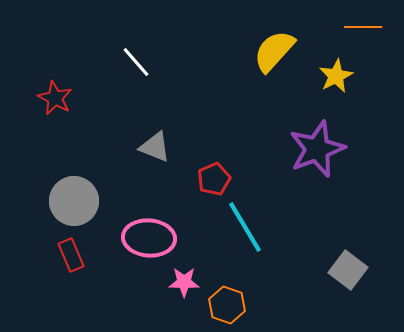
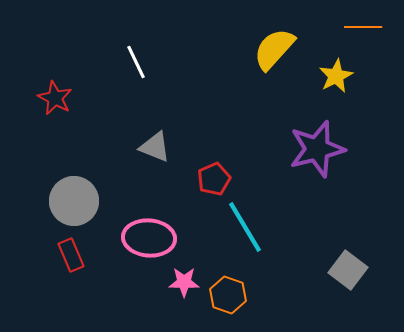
yellow semicircle: moved 2 px up
white line: rotated 16 degrees clockwise
purple star: rotated 6 degrees clockwise
orange hexagon: moved 1 px right, 10 px up
